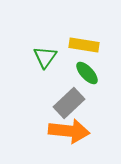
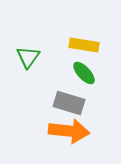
green triangle: moved 17 px left
green ellipse: moved 3 px left
gray rectangle: rotated 60 degrees clockwise
